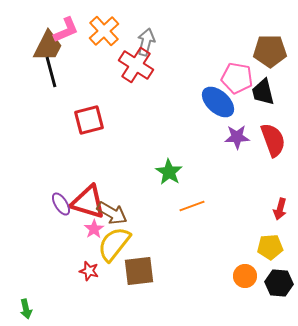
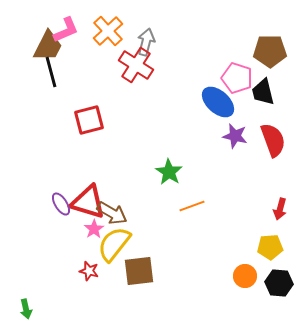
orange cross: moved 4 px right
pink pentagon: rotated 8 degrees clockwise
purple star: moved 2 px left, 1 px up; rotated 15 degrees clockwise
